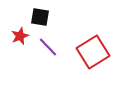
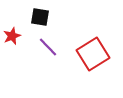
red star: moved 8 px left
red square: moved 2 px down
